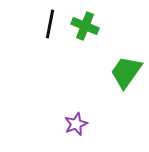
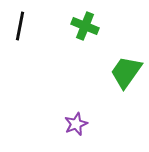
black line: moved 30 px left, 2 px down
